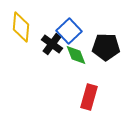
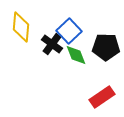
red rectangle: moved 13 px right; rotated 40 degrees clockwise
